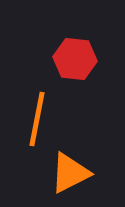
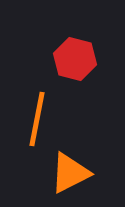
red hexagon: rotated 9 degrees clockwise
